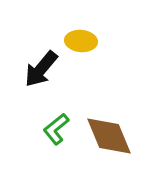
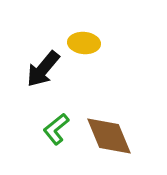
yellow ellipse: moved 3 px right, 2 px down
black arrow: moved 2 px right
